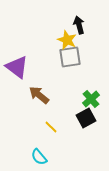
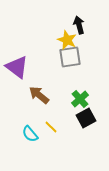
green cross: moved 11 px left
cyan semicircle: moved 9 px left, 23 px up
